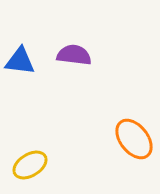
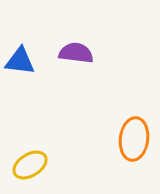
purple semicircle: moved 2 px right, 2 px up
orange ellipse: rotated 45 degrees clockwise
